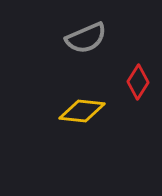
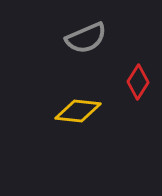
yellow diamond: moved 4 px left
